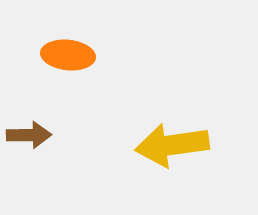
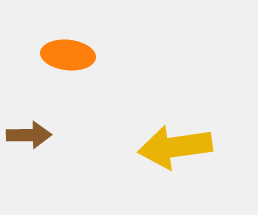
yellow arrow: moved 3 px right, 2 px down
